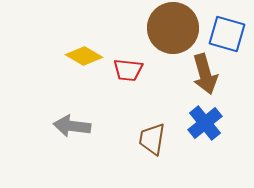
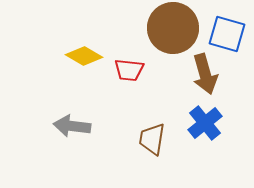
red trapezoid: moved 1 px right
